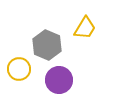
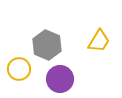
yellow trapezoid: moved 14 px right, 13 px down
purple circle: moved 1 px right, 1 px up
